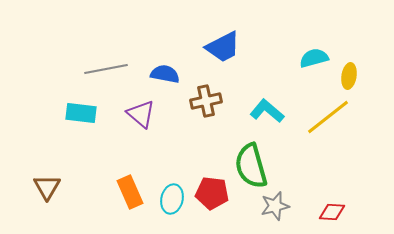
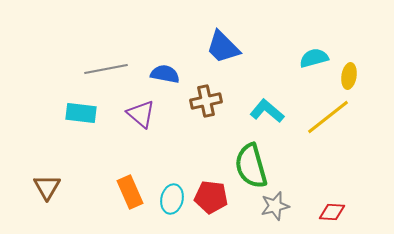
blue trapezoid: rotated 72 degrees clockwise
red pentagon: moved 1 px left, 4 px down
